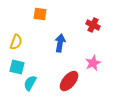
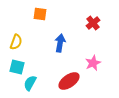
red cross: moved 2 px up; rotated 24 degrees clockwise
red ellipse: rotated 15 degrees clockwise
